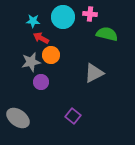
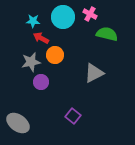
pink cross: rotated 24 degrees clockwise
orange circle: moved 4 px right
gray ellipse: moved 5 px down
